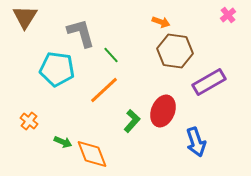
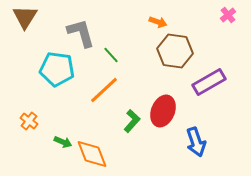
orange arrow: moved 3 px left
